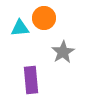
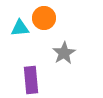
gray star: moved 1 px right, 1 px down
